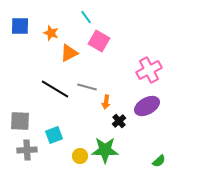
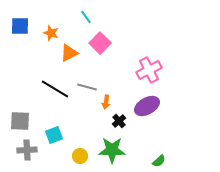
pink square: moved 1 px right, 2 px down; rotated 15 degrees clockwise
green star: moved 7 px right
